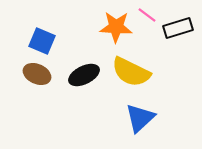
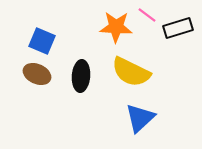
black ellipse: moved 3 px left, 1 px down; rotated 60 degrees counterclockwise
